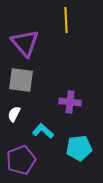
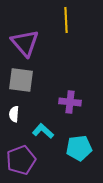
white semicircle: rotated 21 degrees counterclockwise
